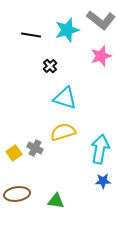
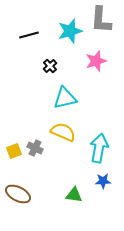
gray L-shape: rotated 56 degrees clockwise
cyan star: moved 3 px right, 1 px down
black line: moved 2 px left; rotated 24 degrees counterclockwise
pink star: moved 5 px left, 5 px down
cyan triangle: rotated 30 degrees counterclockwise
yellow semicircle: rotated 40 degrees clockwise
cyan arrow: moved 1 px left, 1 px up
yellow square: moved 2 px up; rotated 14 degrees clockwise
brown ellipse: moved 1 px right; rotated 35 degrees clockwise
green triangle: moved 18 px right, 6 px up
